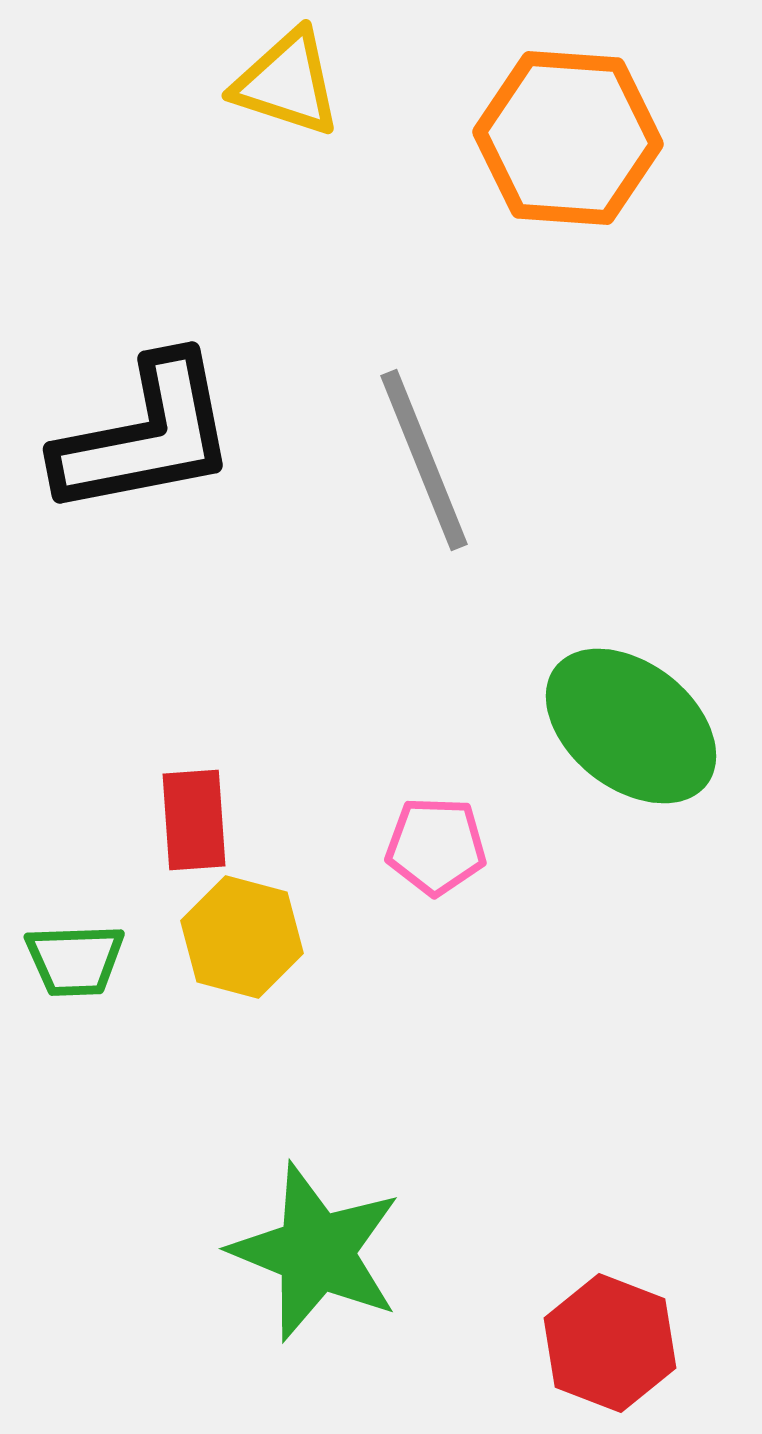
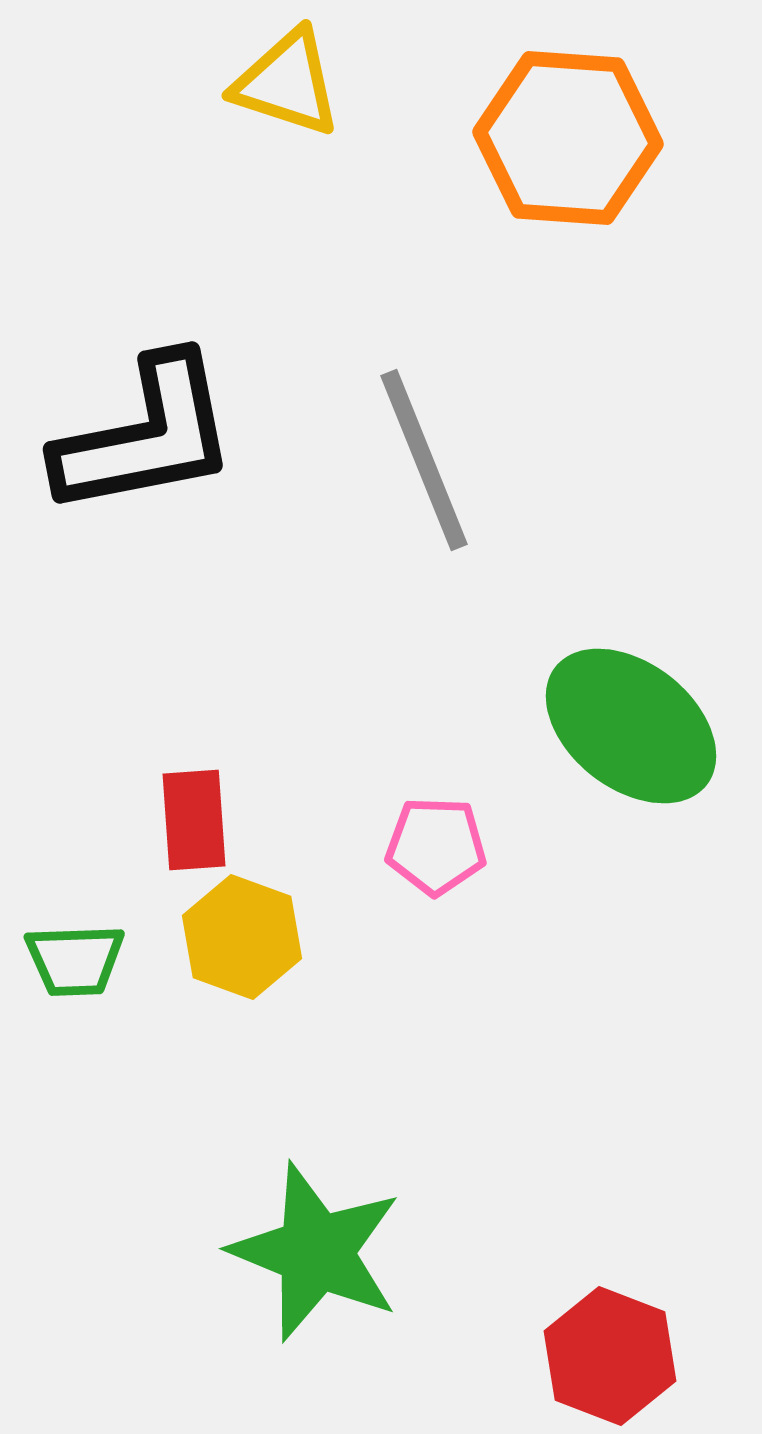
yellow hexagon: rotated 5 degrees clockwise
red hexagon: moved 13 px down
